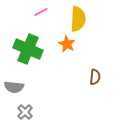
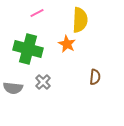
pink line: moved 4 px left, 1 px down
yellow semicircle: moved 2 px right, 1 px down
green cross: rotated 8 degrees counterclockwise
gray semicircle: moved 1 px left, 1 px down
gray cross: moved 18 px right, 30 px up
